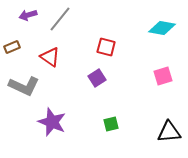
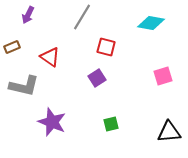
purple arrow: rotated 48 degrees counterclockwise
gray line: moved 22 px right, 2 px up; rotated 8 degrees counterclockwise
cyan diamond: moved 11 px left, 5 px up
gray L-shape: rotated 12 degrees counterclockwise
